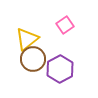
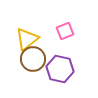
pink square: moved 6 px down; rotated 12 degrees clockwise
purple hexagon: rotated 20 degrees counterclockwise
